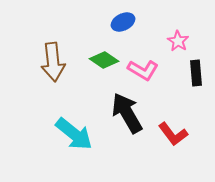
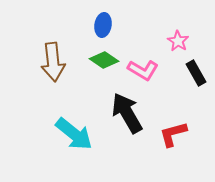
blue ellipse: moved 20 px left, 3 px down; rotated 55 degrees counterclockwise
black rectangle: rotated 25 degrees counterclockwise
red L-shape: rotated 112 degrees clockwise
